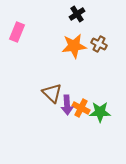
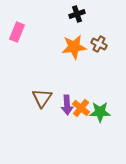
black cross: rotated 14 degrees clockwise
orange star: moved 1 px down
brown triangle: moved 10 px left, 5 px down; rotated 20 degrees clockwise
orange cross: rotated 12 degrees clockwise
